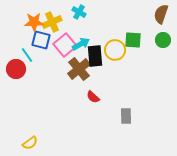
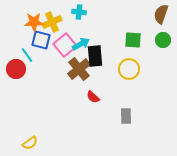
cyan cross: rotated 24 degrees counterclockwise
yellow circle: moved 14 px right, 19 px down
